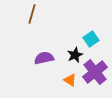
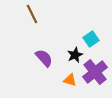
brown line: rotated 42 degrees counterclockwise
purple semicircle: rotated 60 degrees clockwise
orange triangle: rotated 16 degrees counterclockwise
